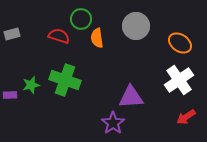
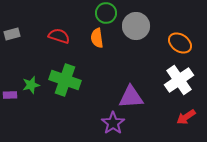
green circle: moved 25 px right, 6 px up
